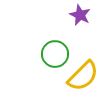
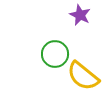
yellow semicircle: rotated 84 degrees clockwise
